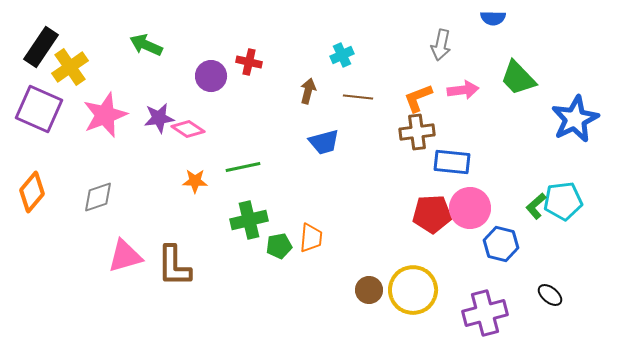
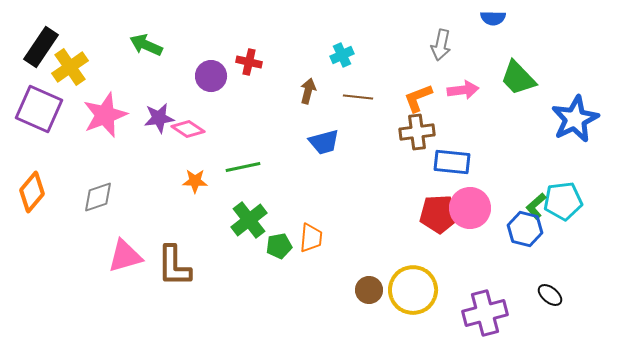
red pentagon: moved 7 px right
green cross: rotated 24 degrees counterclockwise
blue hexagon: moved 24 px right, 15 px up
